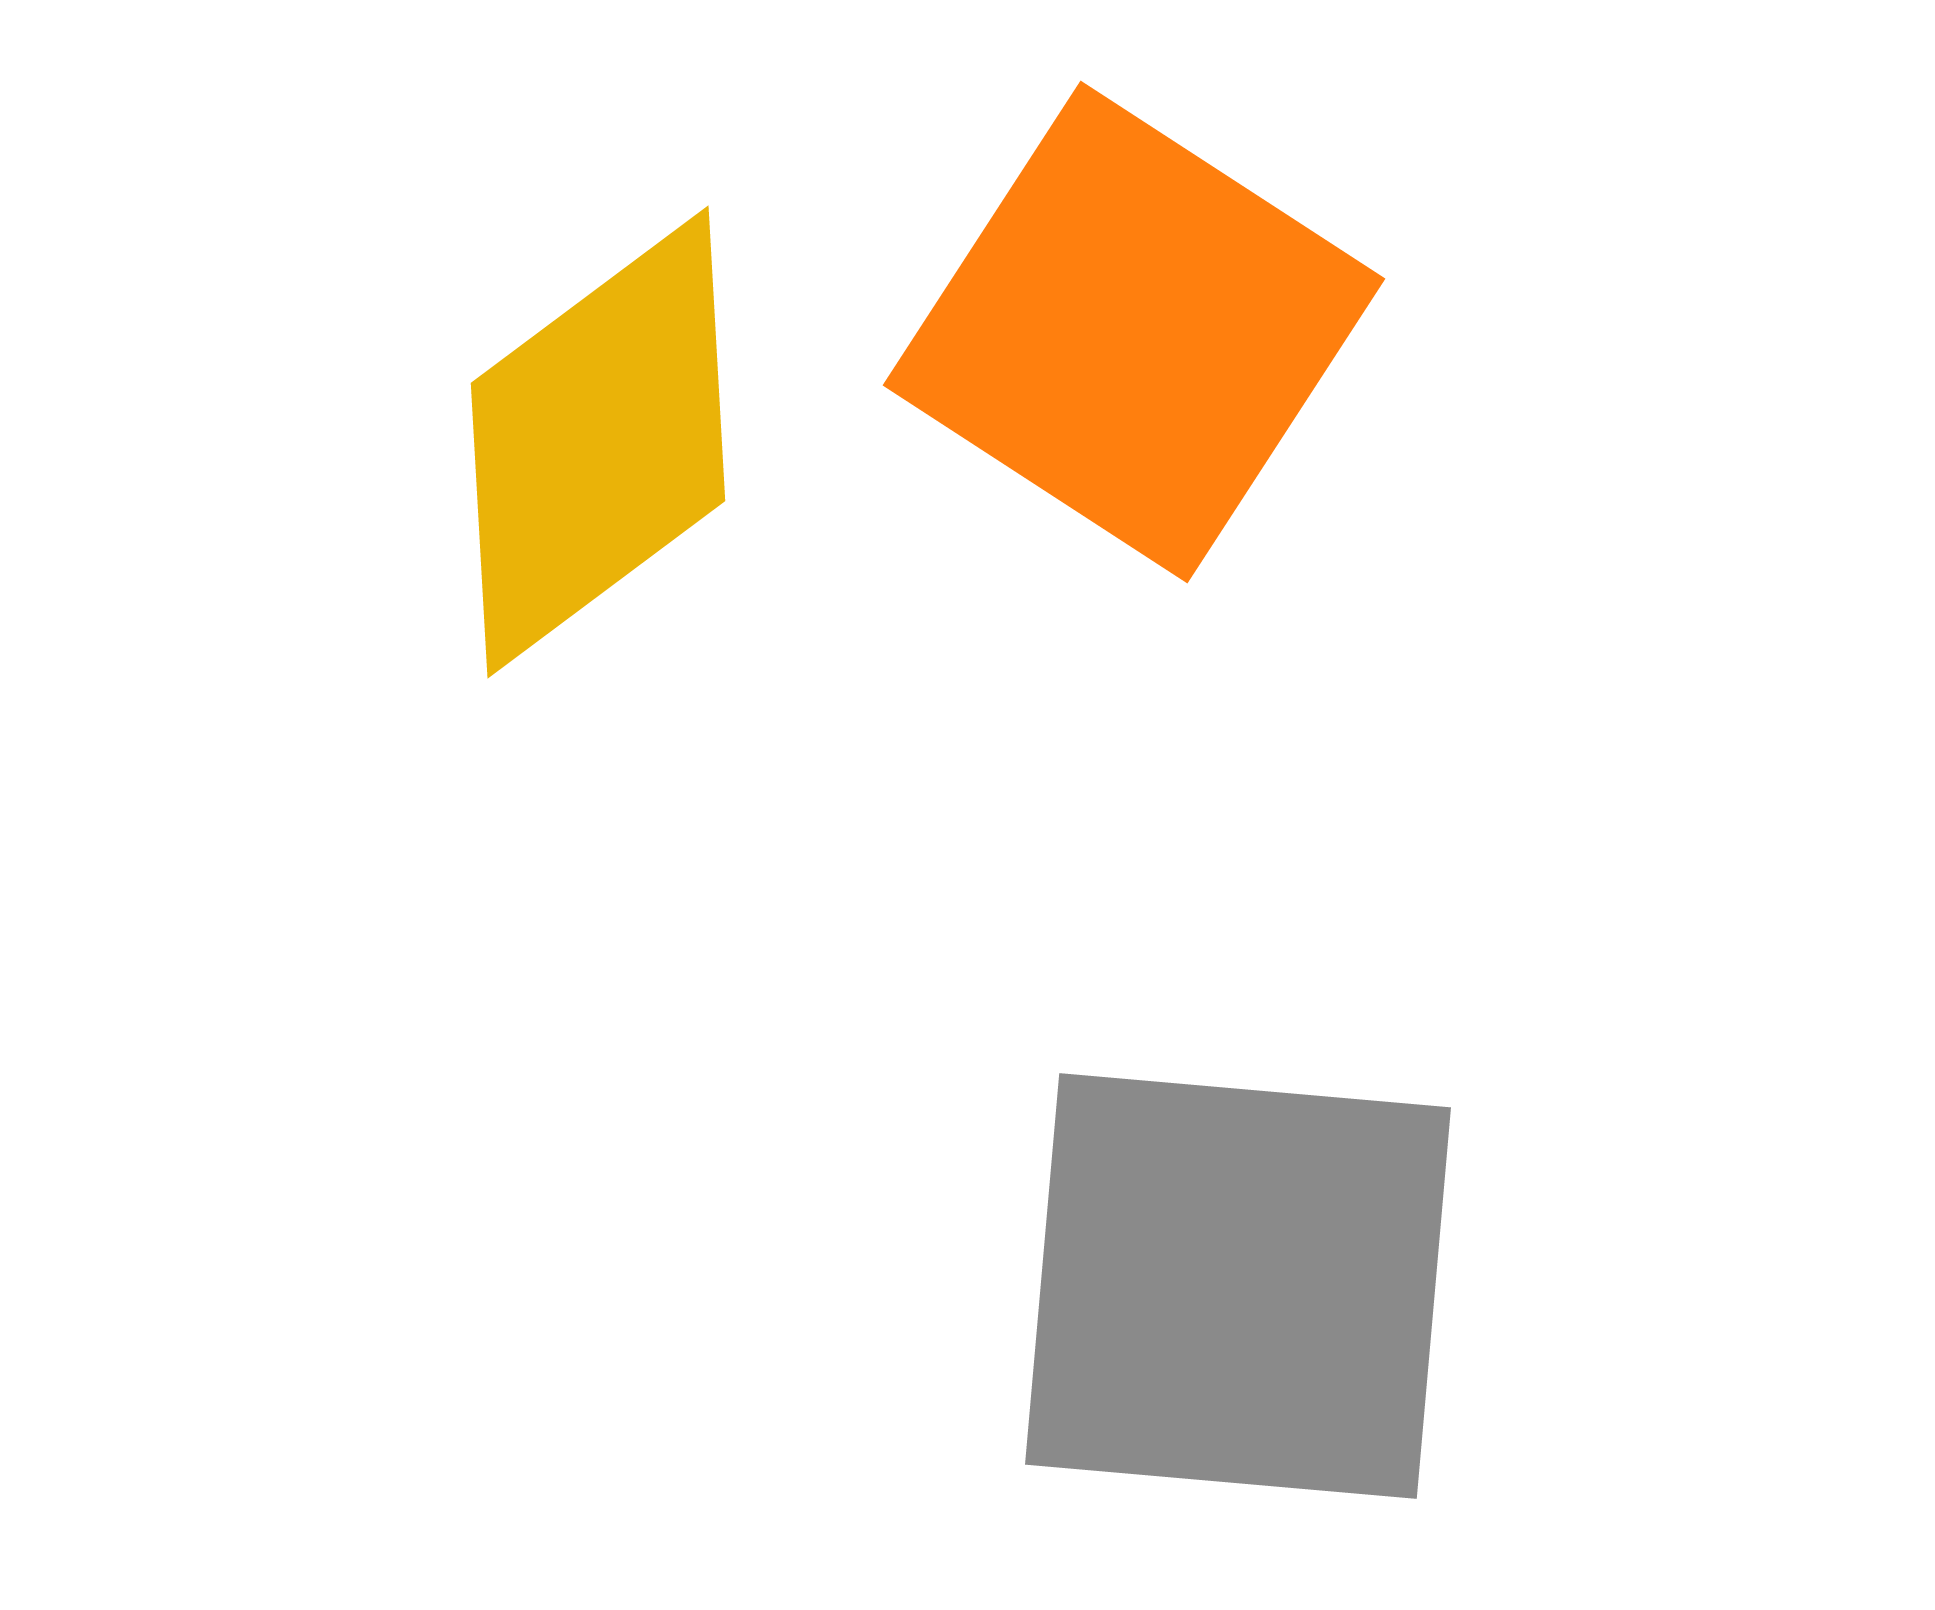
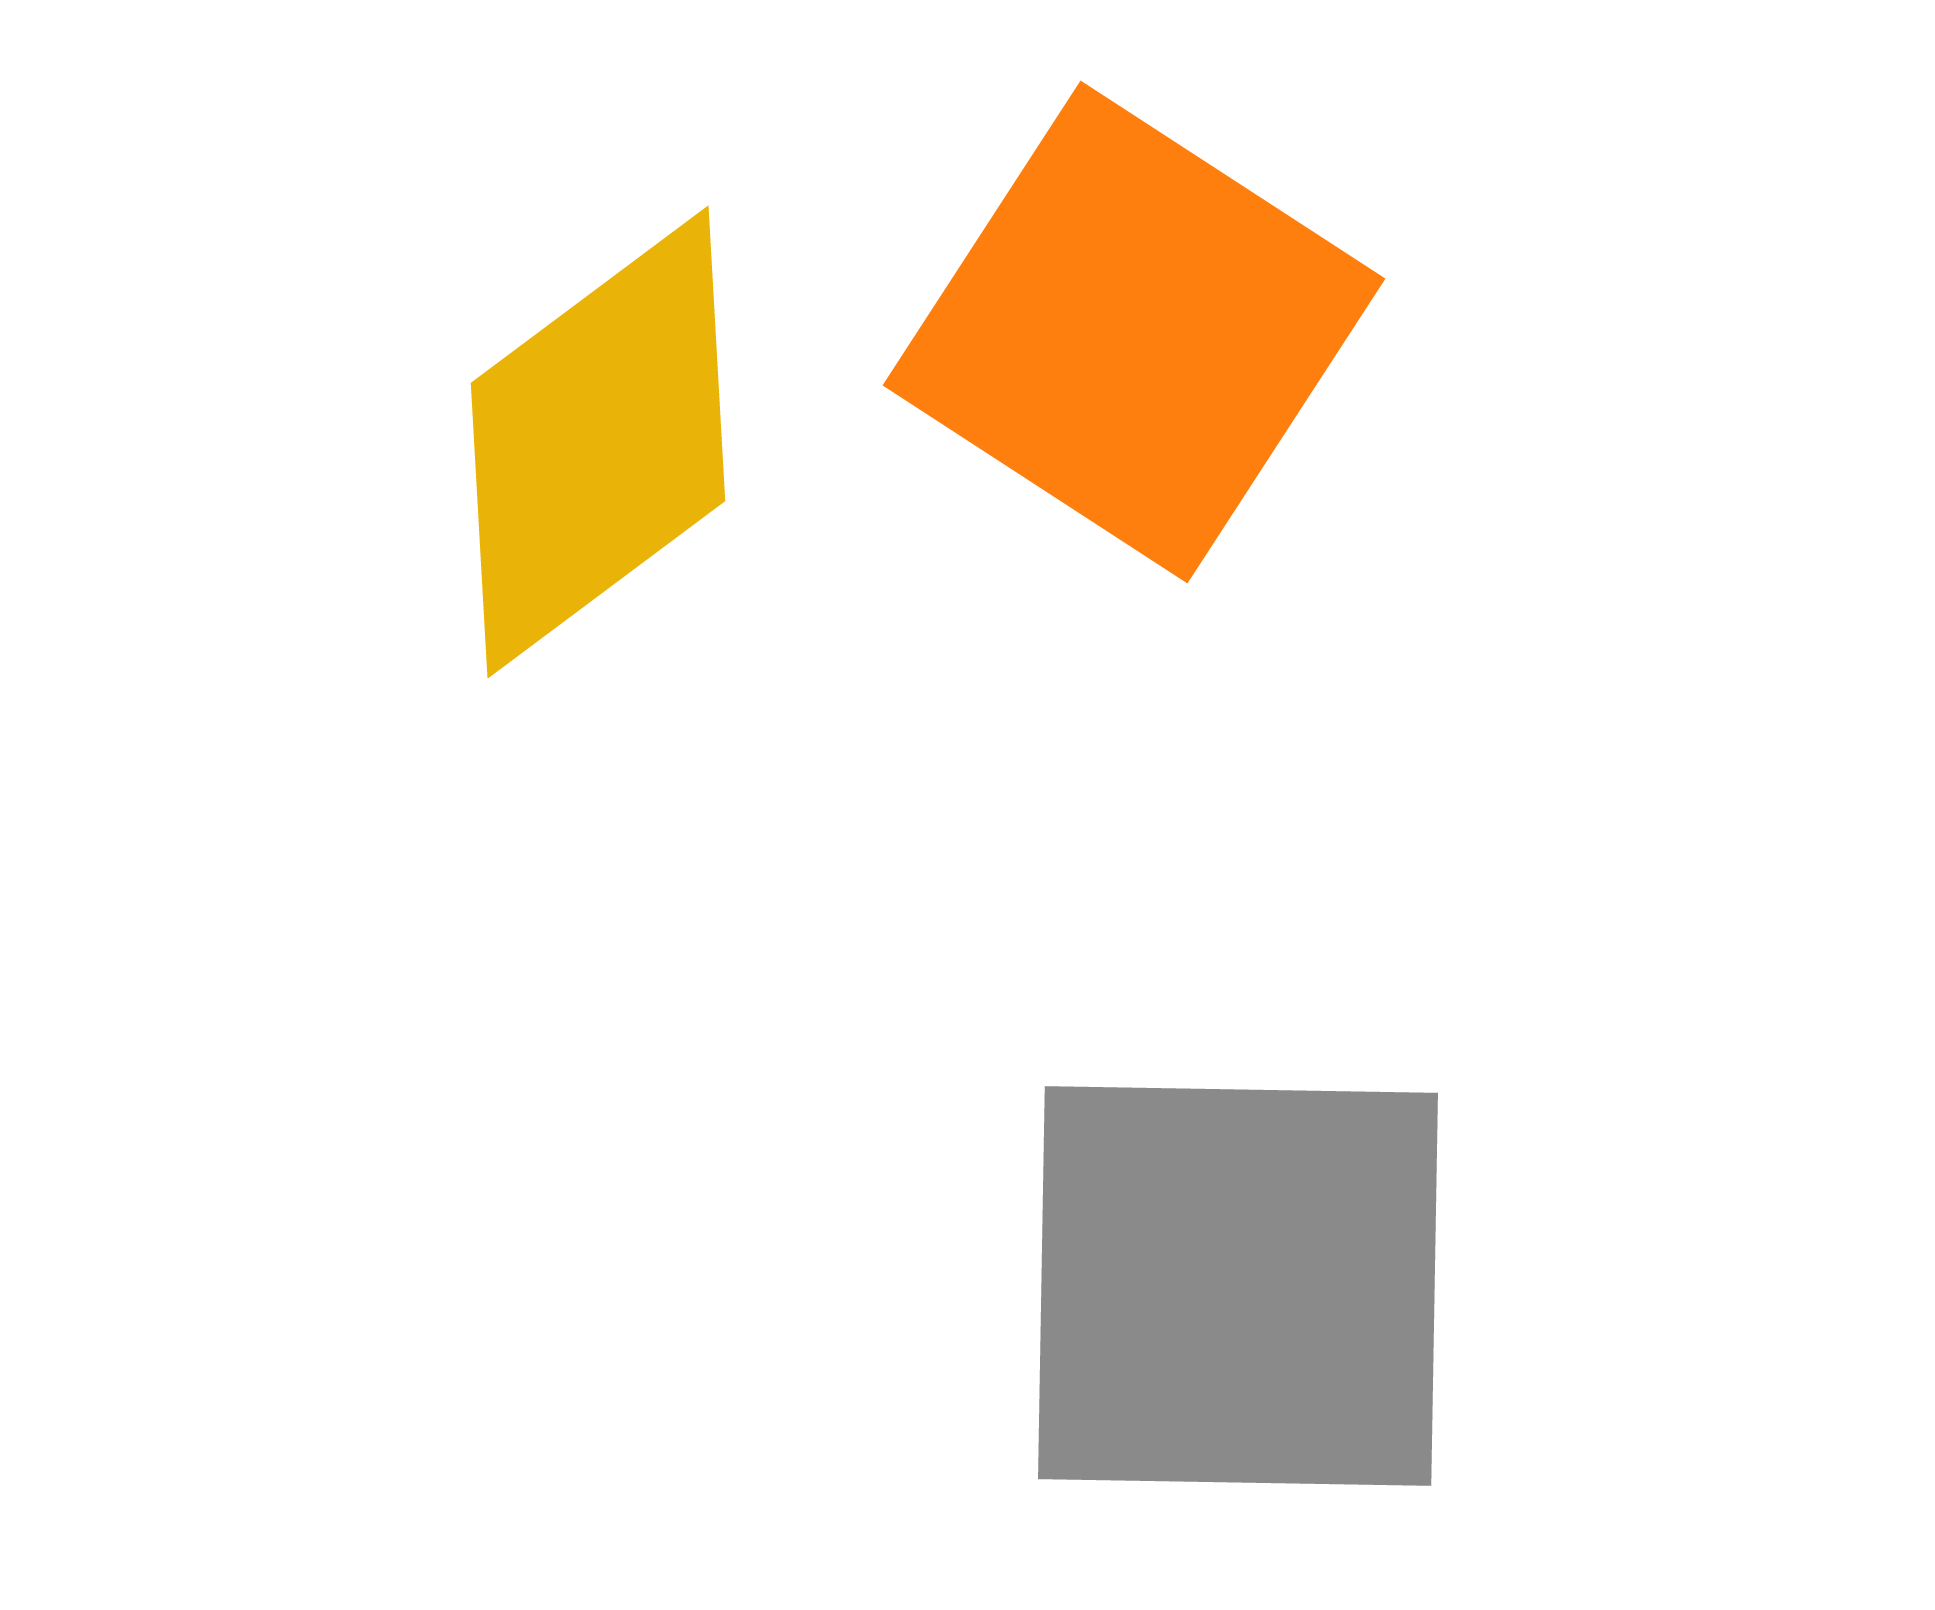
gray square: rotated 4 degrees counterclockwise
